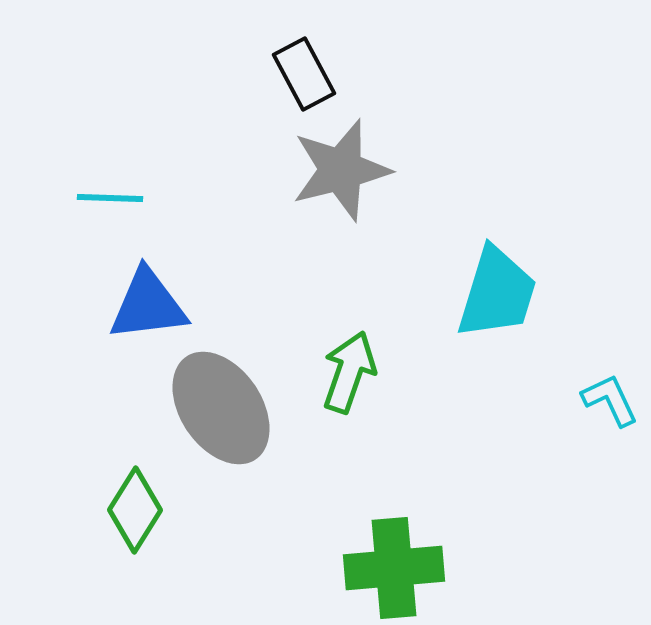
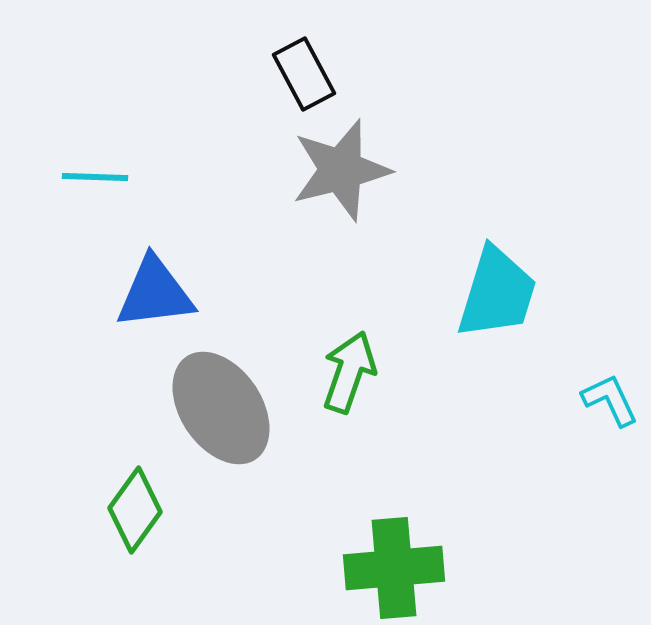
cyan line: moved 15 px left, 21 px up
blue triangle: moved 7 px right, 12 px up
green diamond: rotated 4 degrees clockwise
